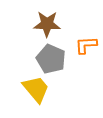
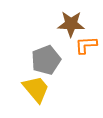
brown star: moved 24 px right
gray pentagon: moved 5 px left, 1 px down; rotated 28 degrees clockwise
